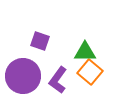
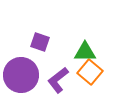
purple square: moved 1 px down
purple circle: moved 2 px left, 1 px up
purple L-shape: rotated 16 degrees clockwise
